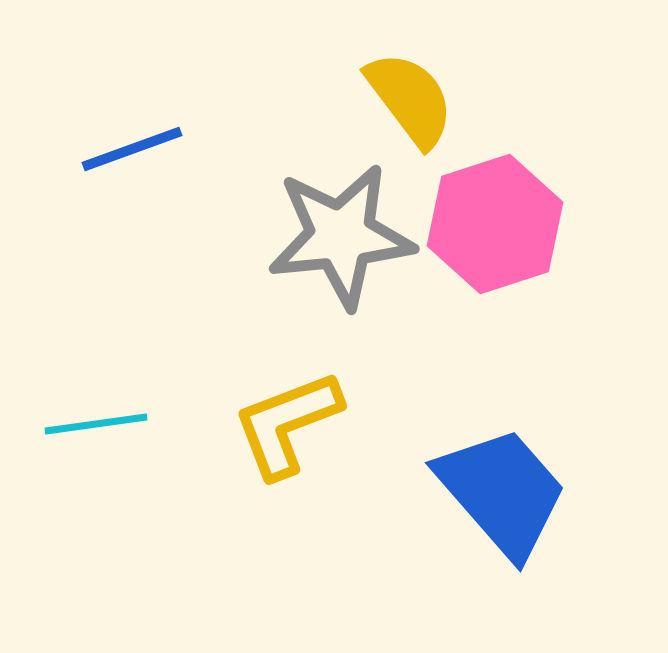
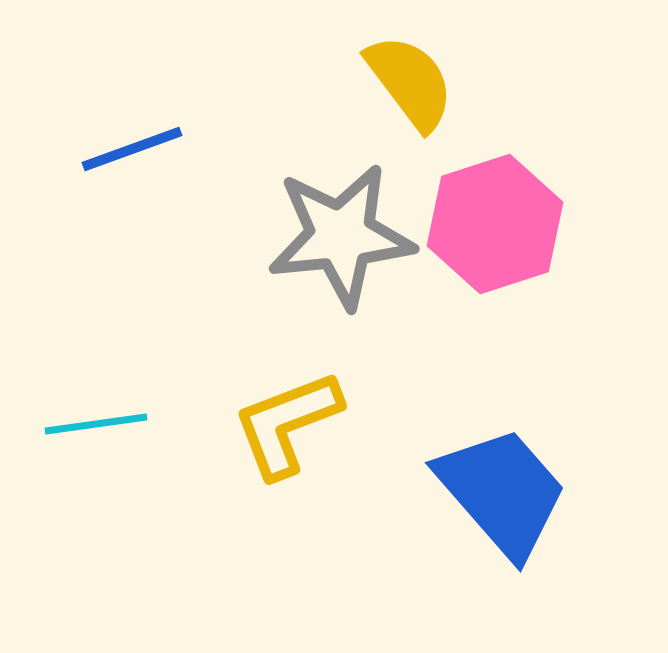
yellow semicircle: moved 17 px up
